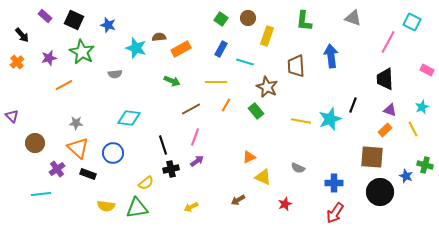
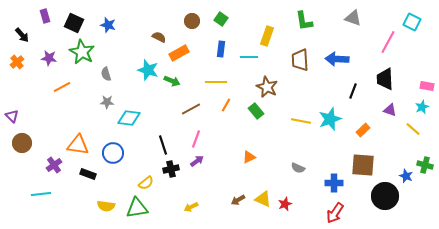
purple rectangle at (45, 16): rotated 32 degrees clockwise
brown circle at (248, 18): moved 56 px left, 3 px down
black square at (74, 20): moved 3 px down
green L-shape at (304, 21): rotated 15 degrees counterclockwise
brown semicircle at (159, 37): rotated 32 degrees clockwise
cyan star at (136, 48): moved 12 px right, 22 px down
orange rectangle at (181, 49): moved 2 px left, 4 px down
blue rectangle at (221, 49): rotated 21 degrees counterclockwise
blue arrow at (331, 56): moved 6 px right, 3 px down; rotated 80 degrees counterclockwise
purple star at (49, 58): rotated 21 degrees clockwise
cyan line at (245, 62): moved 4 px right, 5 px up; rotated 18 degrees counterclockwise
brown trapezoid at (296, 66): moved 4 px right, 6 px up
pink rectangle at (427, 70): moved 16 px down; rotated 16 degrees counterclockwise
gray semicircle at (115, 74): moved 9 px left; rotated 80 degrees clockwise
orange line at (64, 85): moved 2 px left, 2 px down
black line at (353, 105): moved 14 px up
gray star at (76, 123): moved 31 px right, 21 px up
yellow line at (413, 129): rotated 21 degrees counterclockwise
orange rectangle at (385, 130): moved 22 px left
pink line at (195, 137): moved 1 px right, 2 px down
brown circle at (35, 143): moved 13 px left
orange triangle at (78, 148): moved 3 px up; rotated 35 degrees counterclockwise
brown square at (372, 157): moved 9 px left, 8 px down
purple cross at (57, 169): moved 3 px left, 4 px up
yellow triangle at (263, 177): moved 22 px down
black circle at (380, 192): moved 5 px right, 4 px down
